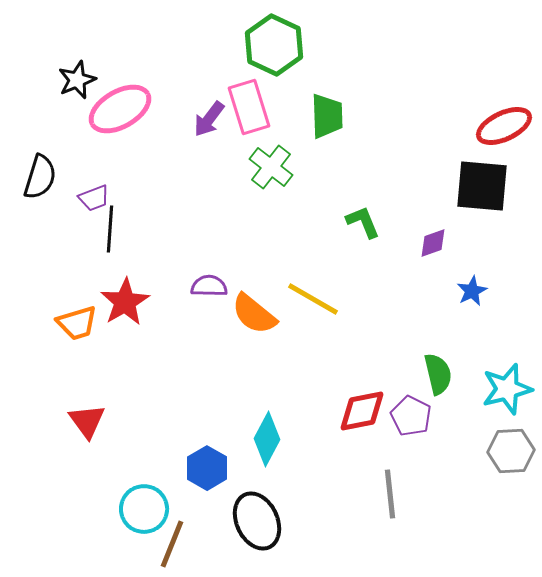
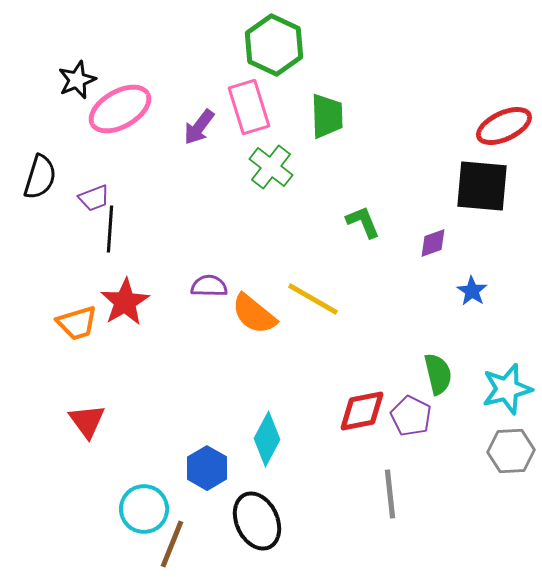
purple arrow: moved 10 px left, 8 px down
blue star: rotated 12 degrees counterclockwise
